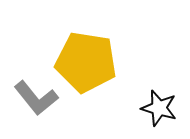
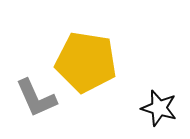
gray L-shape: rotated 15 degrees clockwise
